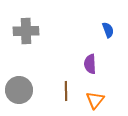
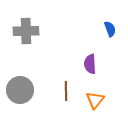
blue semicircle: moved 2 px right, 1 px up
gray circle: moved 1 px right
